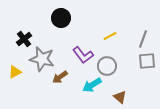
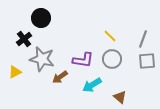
black circle: moved 20 px left
yellow line: rotated 72 degrees clockwise
purple L-shape: moved 5 px down; rotated 45 degrees counterclockwise
gray circle: moved 5 px right, 7 px up
